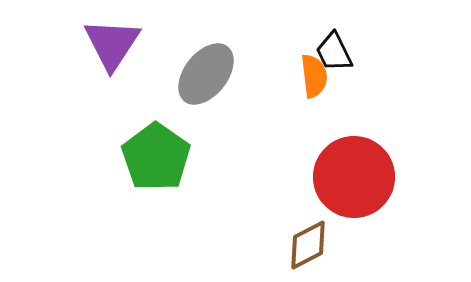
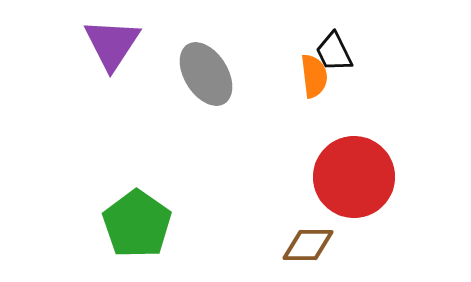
gray ellipse: rotated 70 degrees counterclockwise
green pentagon: moved 19 px left, 67 px down
brown diamond: rotated 28 degrees clockwise
